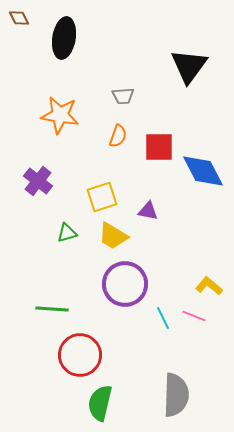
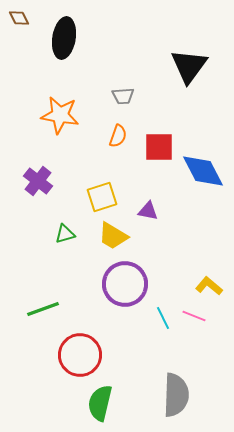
green triangle: moved 2 px left, 1 px down
green line: moved 9 px left; rotated 24 degrees counterclockwise
